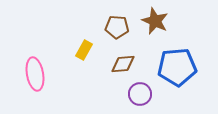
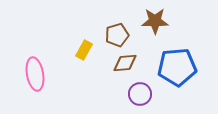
brown star: rotated 24 degrees counterclockwise
brown pentagon: moved 8 px down; rotated 20 degrees counterclockwise
brown diamond: moved 2 px right, 1 px up
